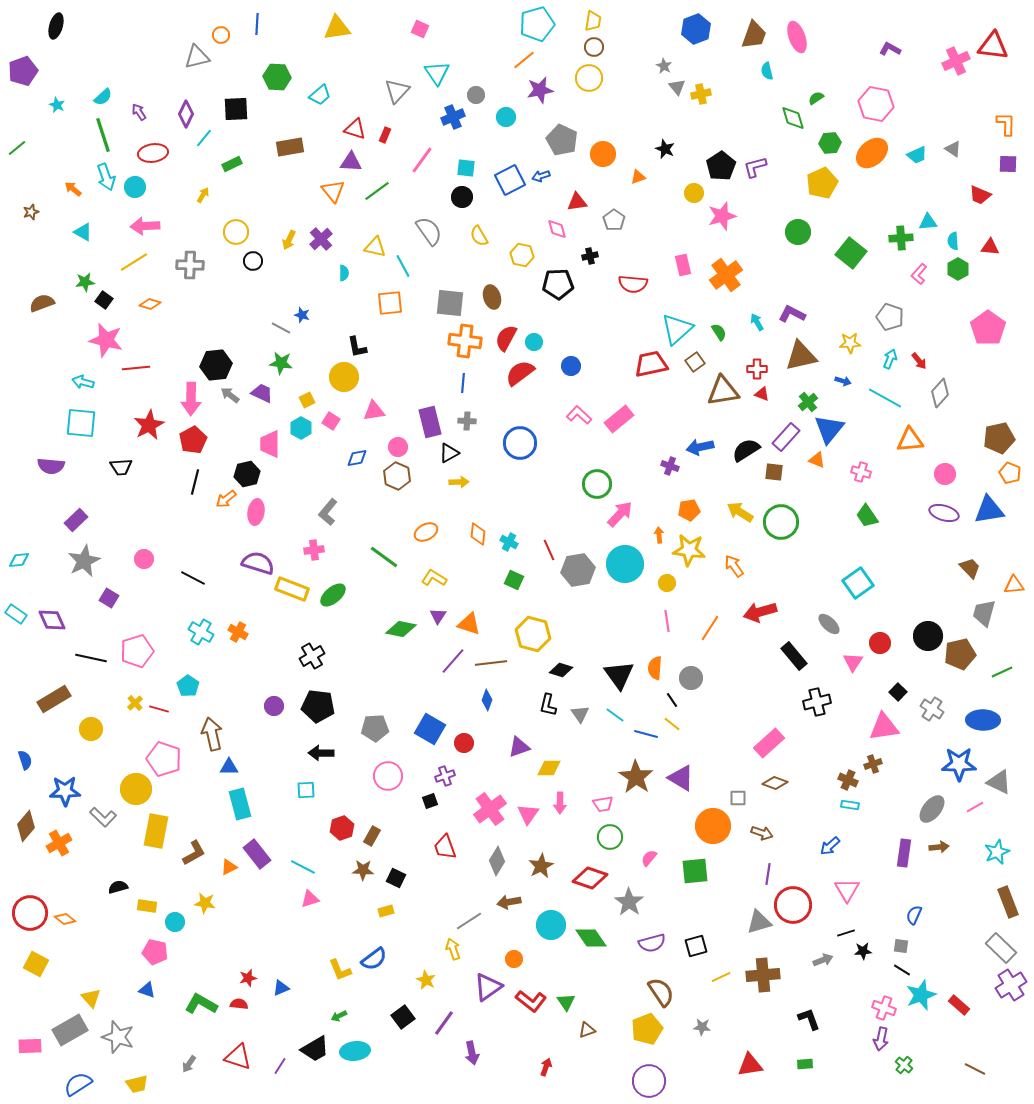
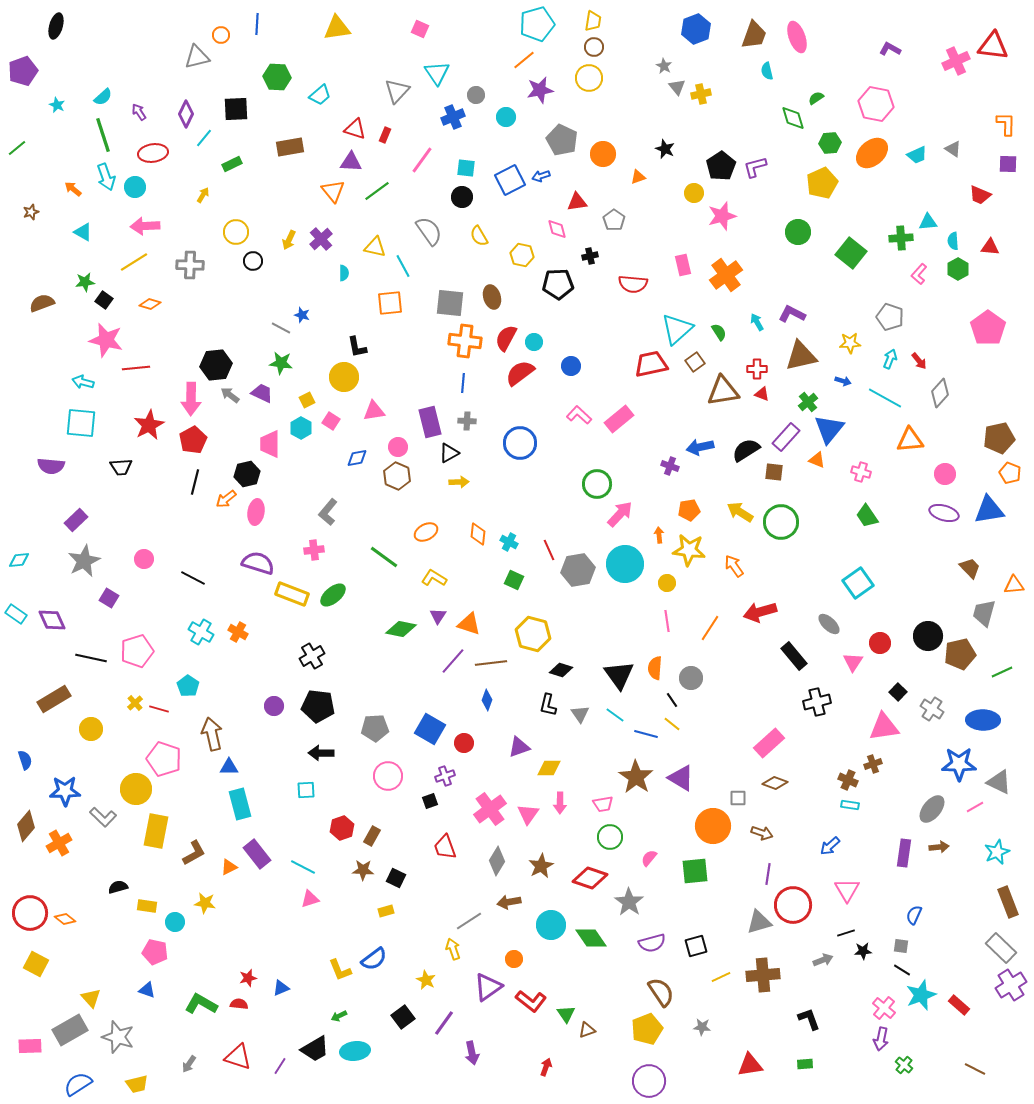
yellow rectangle at (292, 589): moved 5 px down
green triangle at (566, 1002): moved 12 px down
pink cross at (884, 1008): rotated 20 degrees clockwise
